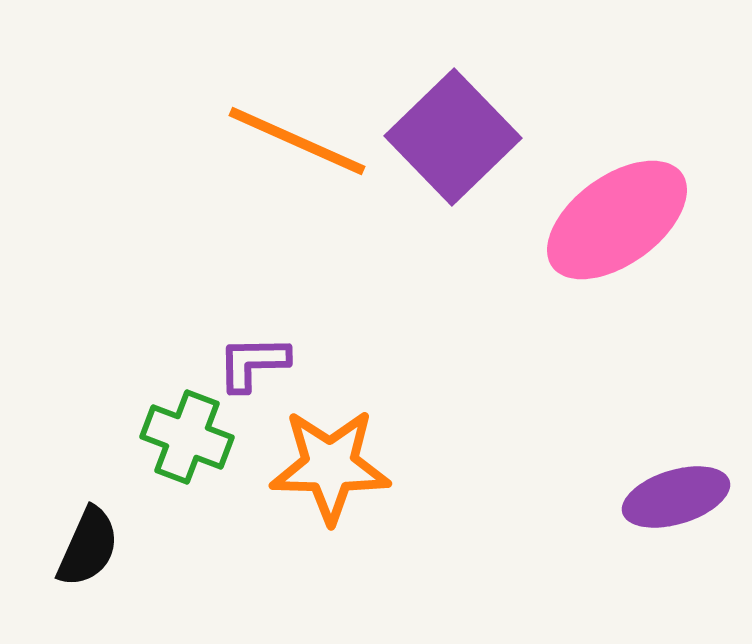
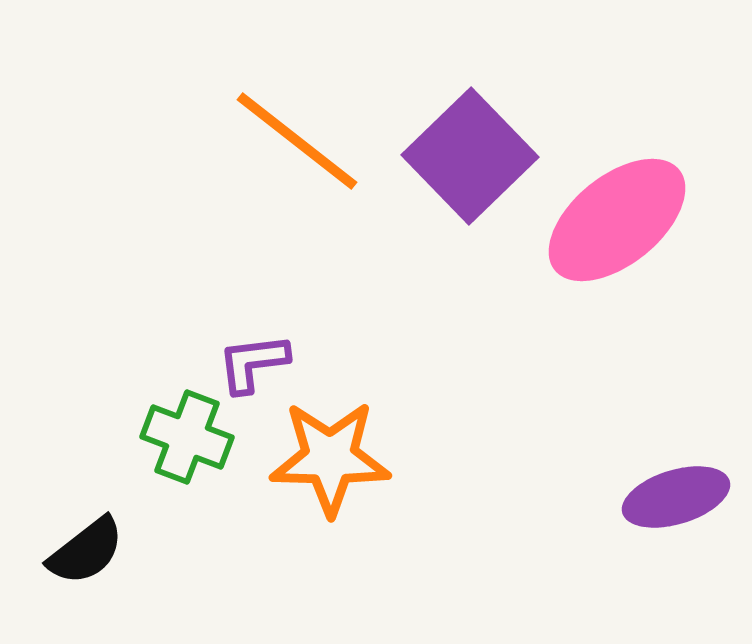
purple square: moved 17 px right, 19 px down
orange line: rotated 14 degrees clockwise
pink ellipse: rotated 3 degrees counterclockwise
purple L-shape: rotated 6 degrees counterclockwise
orange star: moved 8 px up
black semicircle: moved 2 px left, 4 px down; rotated 28 degrees clockwise
